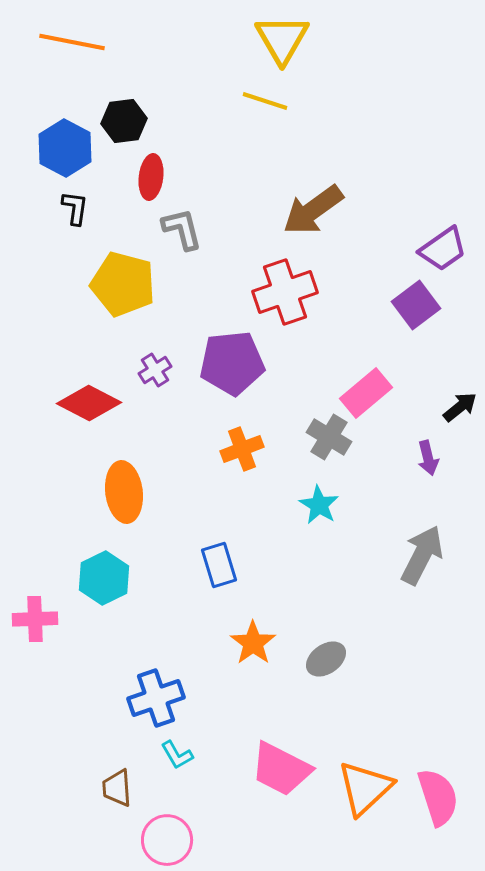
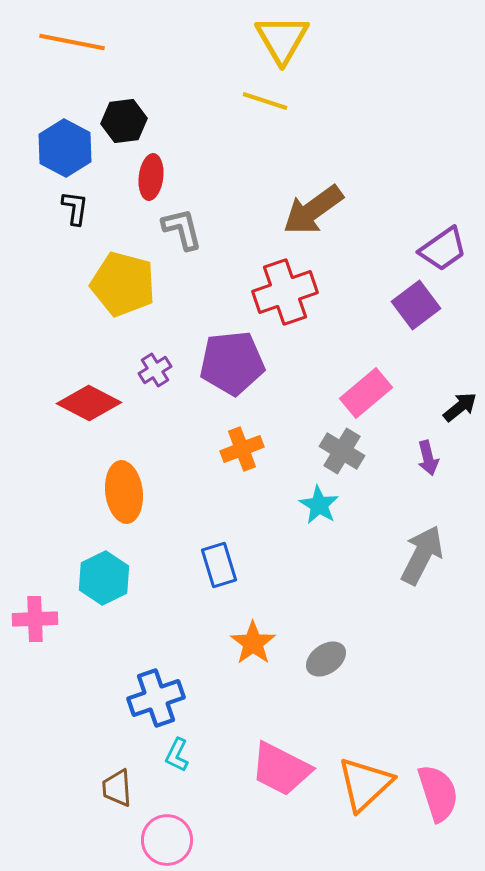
gray cross: moved 13 px right, 14 px down
cyan L-shape: rotated 56 degrees clockwise
orange triangle: moved 4 px up
pink semicircle: moved 4 px up
